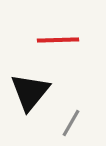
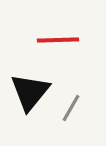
gray line: moved 15 px up
